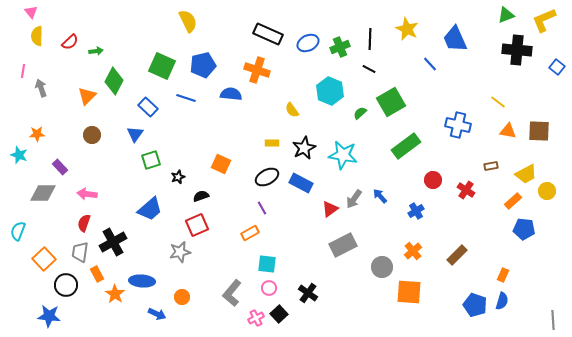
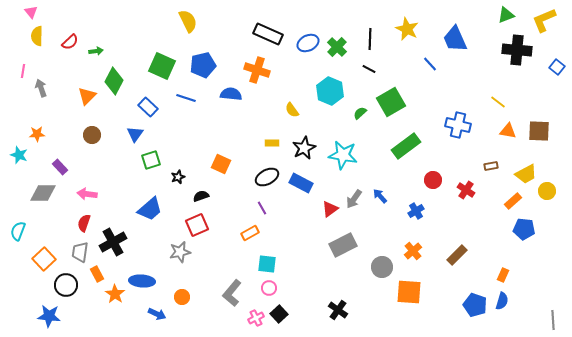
green cross at (340, 47): moved 3 px left; rotated 24 degrees counterclockwise
black cross at (308, 293): moved 30 px right, 17 px down
